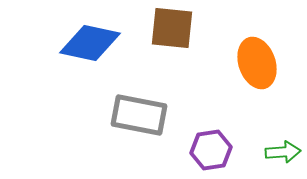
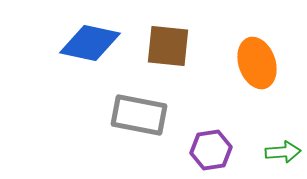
brown square: moved 4 px left, 18 px down
